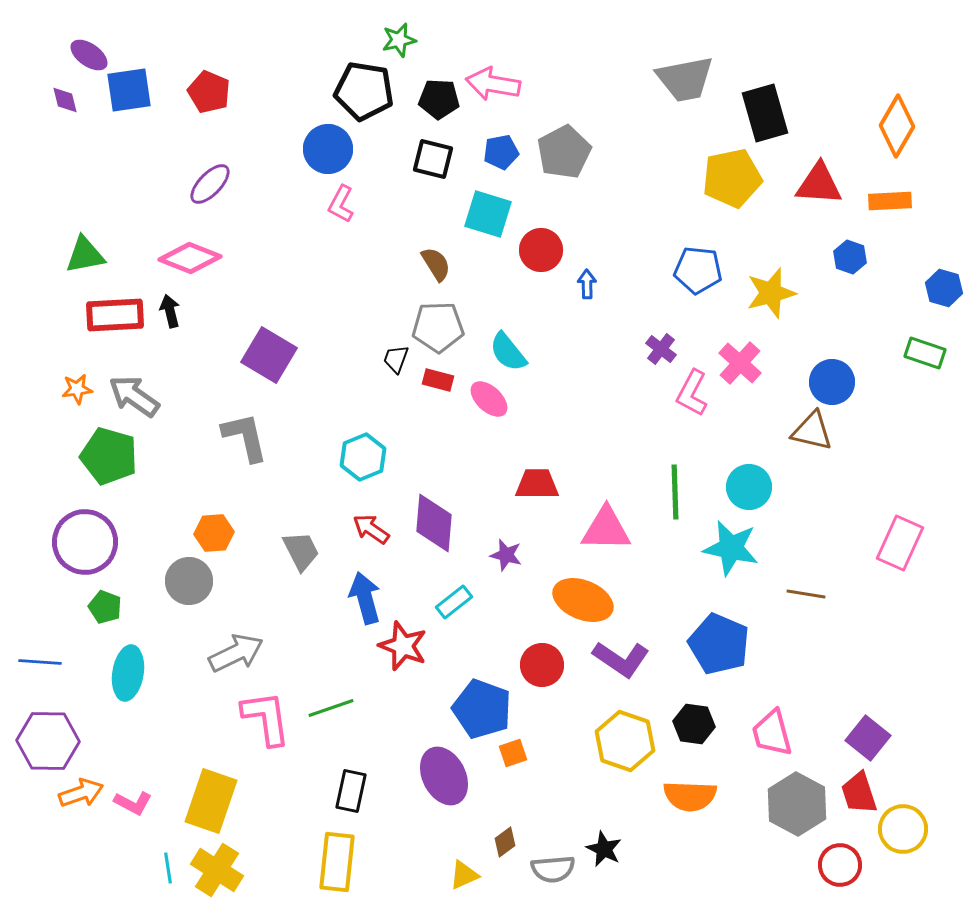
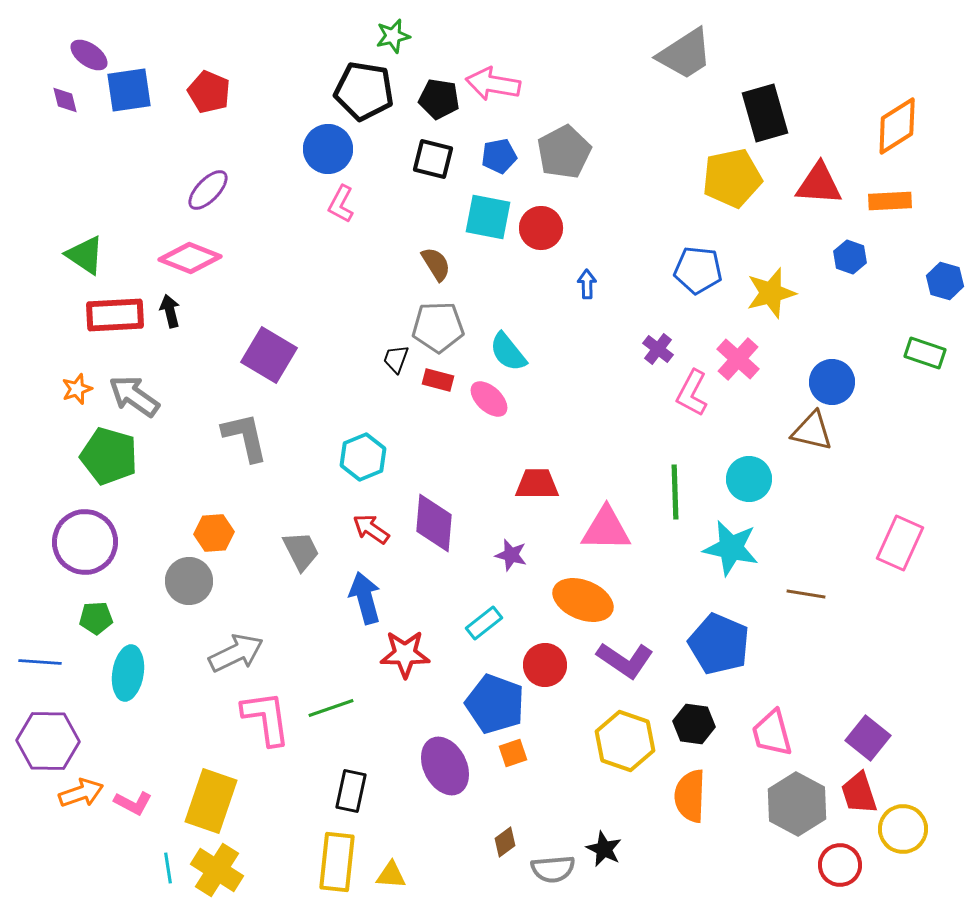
green star at (399, 40): moved 6 px left, 4 px up
gray trapezoid at (685, 79): moved 25 px up; rotated 22 degrees counterclockwise
black pentagon at (439, 99): rotated 6 degrees clockwise
orange diamond at (897, 126): rotated 28 degrees clockwise
blue pentagon at (501, 152): moved 2 px left, 4 px down
purple ellipse at (210, 184): moved 2 px left, 6 px down
cyan square at (488, 214): moved 3 px down; rotated 6 degrees counterclockwise
red circle at (541, 250): moved 22 px up
green triangle at (85, 255): rotated 45 degrees clockwise
blue hexagon at (944, 288): moved 1 px right, 7 px up
purple cross at (661, 349): moved 3 px left
pink cross at (740, 363): moved 2 px left, 4 px up
orange star at (77, 389): rotated 12 degrees counterclockwise
cyan circle at (749, 487): moved 8 px up
purple star at (506, 555): moved 5 px right
cyan rectangle at (454, 602): moved 30 px right, 21 px down
green pentagon at (105, 607): moved 9 px left, 11 px down; rotated 24 degrees counterclockwise
red star at (403, 646): moved 2 px right, 8 px down; rotated 21 degrees counterclockwise
purple L-shape at (621, 659): moved 4 px right, 1 px down
red circle at (542, 665): moved 3 px right
blue pentagon at (482, 709): moved 13 px right, 5 px up
purple ellipse at (444, 776): moved 1 px right, 10 px up
orange semicircle at (690, 796): rotated 90 degrees clockwise
yellow triangle at (464, 875): moved 73 px left; rotated 28 degrees clockwise
